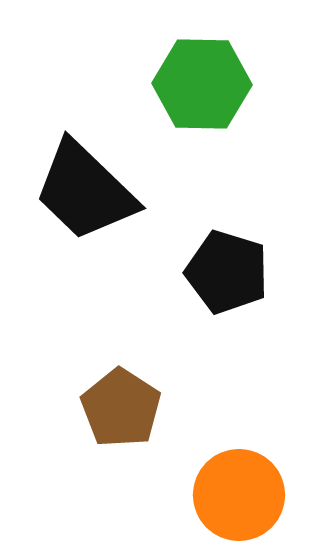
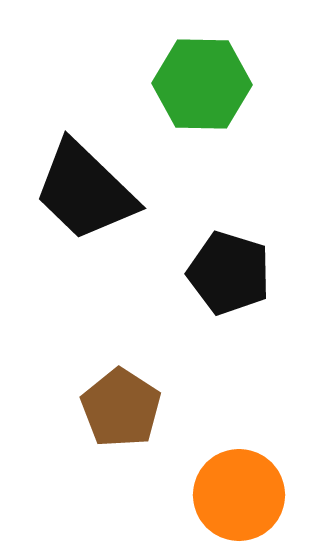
black pentagon: moved 2 px right, 1 px down
